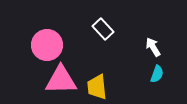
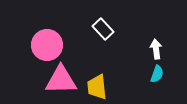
white arrow: moved 3 px right, 2 px down; rotated 24 degrees clockwise
